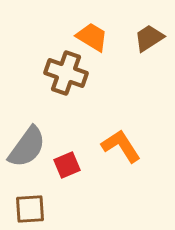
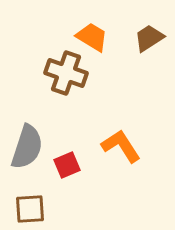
gray semicircle: rotated 18 degrees counterclockwise
